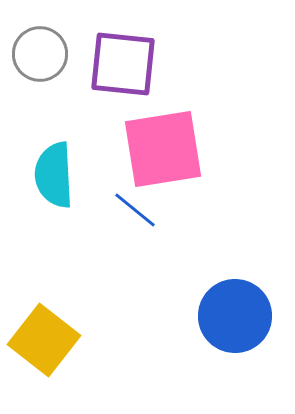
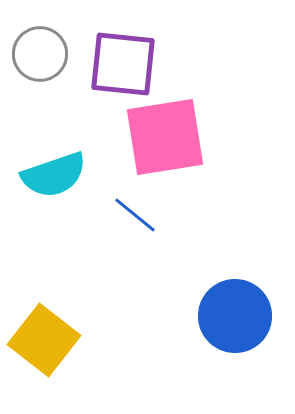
pink square: moved 2 px right, 12 px up
cyan semicircle: rotated 106 degrees counterclockwise
blue line: moved 5 px down
